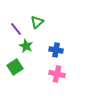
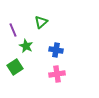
green triangle: moved 4 px right
purple line: moved 3 px left, 1 px down; rotated 16 degrees clockwise
pink cross: rotated 21 degrees counterclockwise
